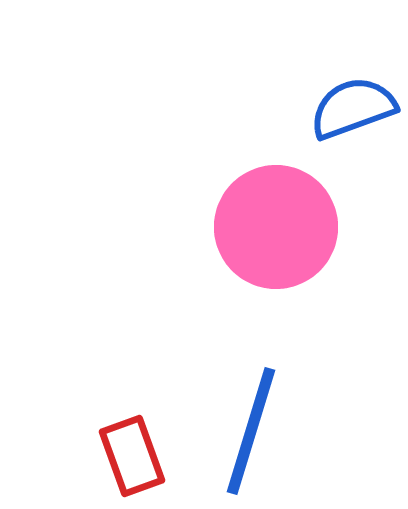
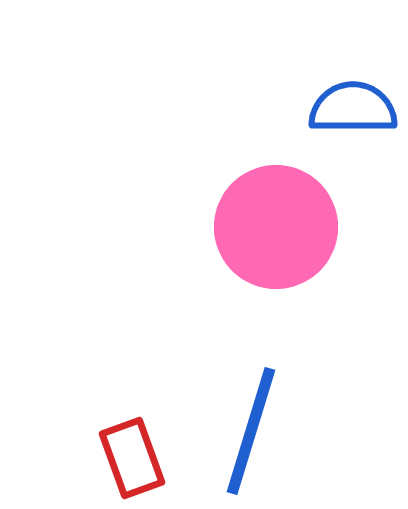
blue semicircle: rotated 20 degrees clockwise
red rectangle: moved 2 px down
